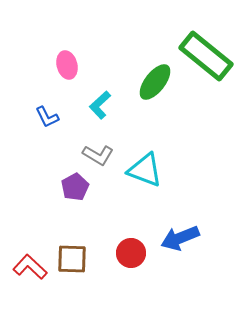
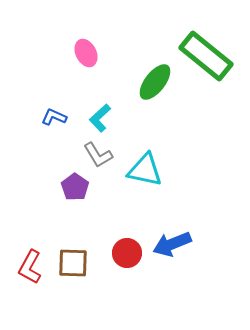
pink ellipse: moved 19 px right, 12 px up; rotated 12 degrees counterclockwise
cyan L-shape: moved 13 px down
blue L-shape: moved 7 px right; rotated 140 degrees clockwise
gray L-shape: rotated 28 degrees clockwise
cyan triangle: rotated 9 degrees counterclockwise
purple pentagon: rotated 8 degrees counterclockwise
blue arrow: moved 8 px left, 6 px down
red circle: moved 4 px left
brown square: moved 1 px right, 4 px down
red L-shape: rotated 104 degrees counterclockwise
